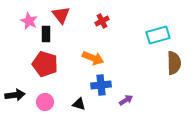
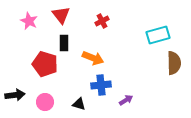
black rectangle: moved 18 px right, 9 px down
